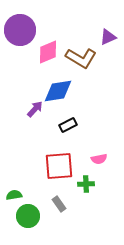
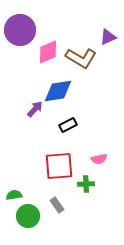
gray rectangle: moved 2 px left, 1 px down
